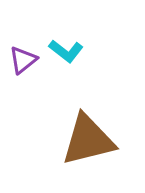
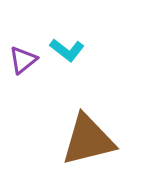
cyan L-shape: moved 1 px right, 1 px up
